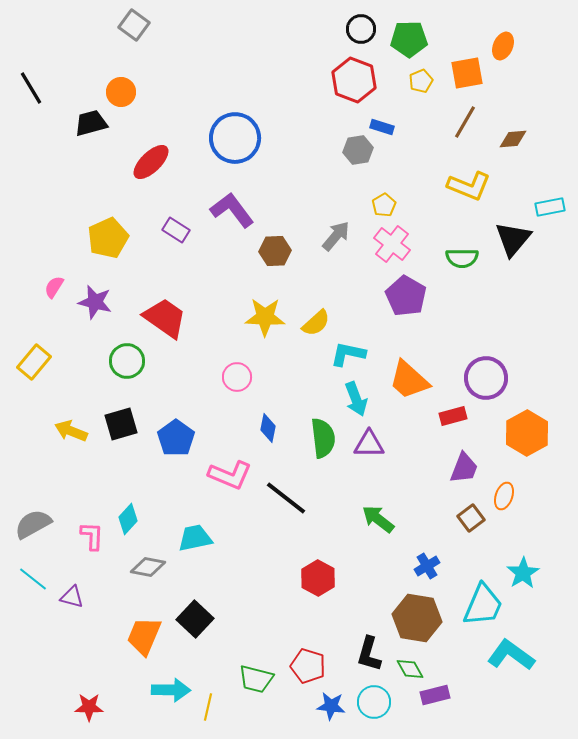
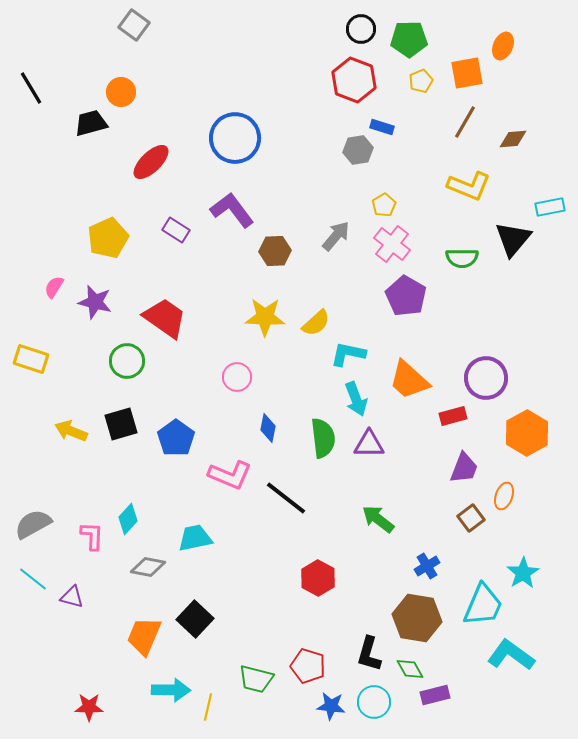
yellow rectangle at (34, 362): moved 3 px left, 3 px up; rotated 68 degrees clockwise
